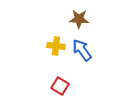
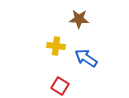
blue arrow: moved 4 px right, 8 px down; rotated 20 degrees counterclockwise
